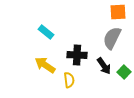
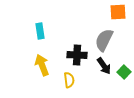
cyan rectangle: moved 6 px left, 1 px up; rotated 42 degrees clockwise
gray semicircle: moved 8 px left, 2 px down
yellow arrow: moved 3 px left; rotated 35 degrees clockwise
